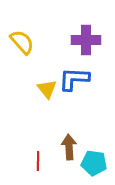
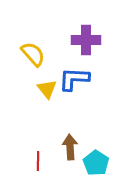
yellow semicircle: moved 11 px right, 12 px down
brown arrow: moved 1 px right
cyan pentagon: moved 2 px right; rotated 25 degrees clockwise
